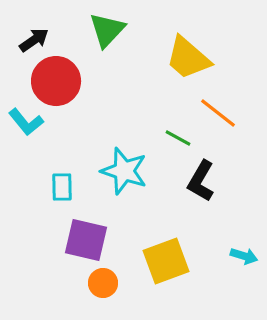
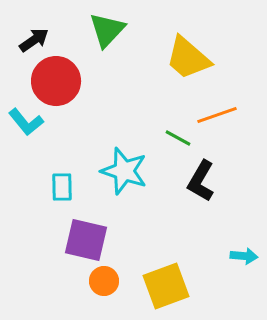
orange line: moved 1 px left, 2 px down; rotated 57 degrees counterclockwise
cyan arrow: rotated 12 degrees counterclockwise
yellow square: moved 25 px down
orange circle: moved 1 px right, 2 px up
